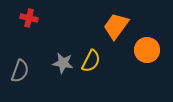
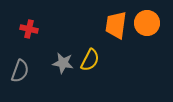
red cross: moved 11 px down
orange trapezoid: moved 1 px up; rotated 28 degrees counterclockwise
orange circle: moved 27 px up
yellow semicircle: moved 1 px left, 1 px up
